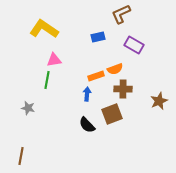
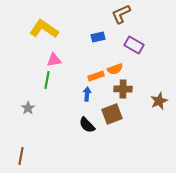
gray star: rotated 24 degrees clockwise
